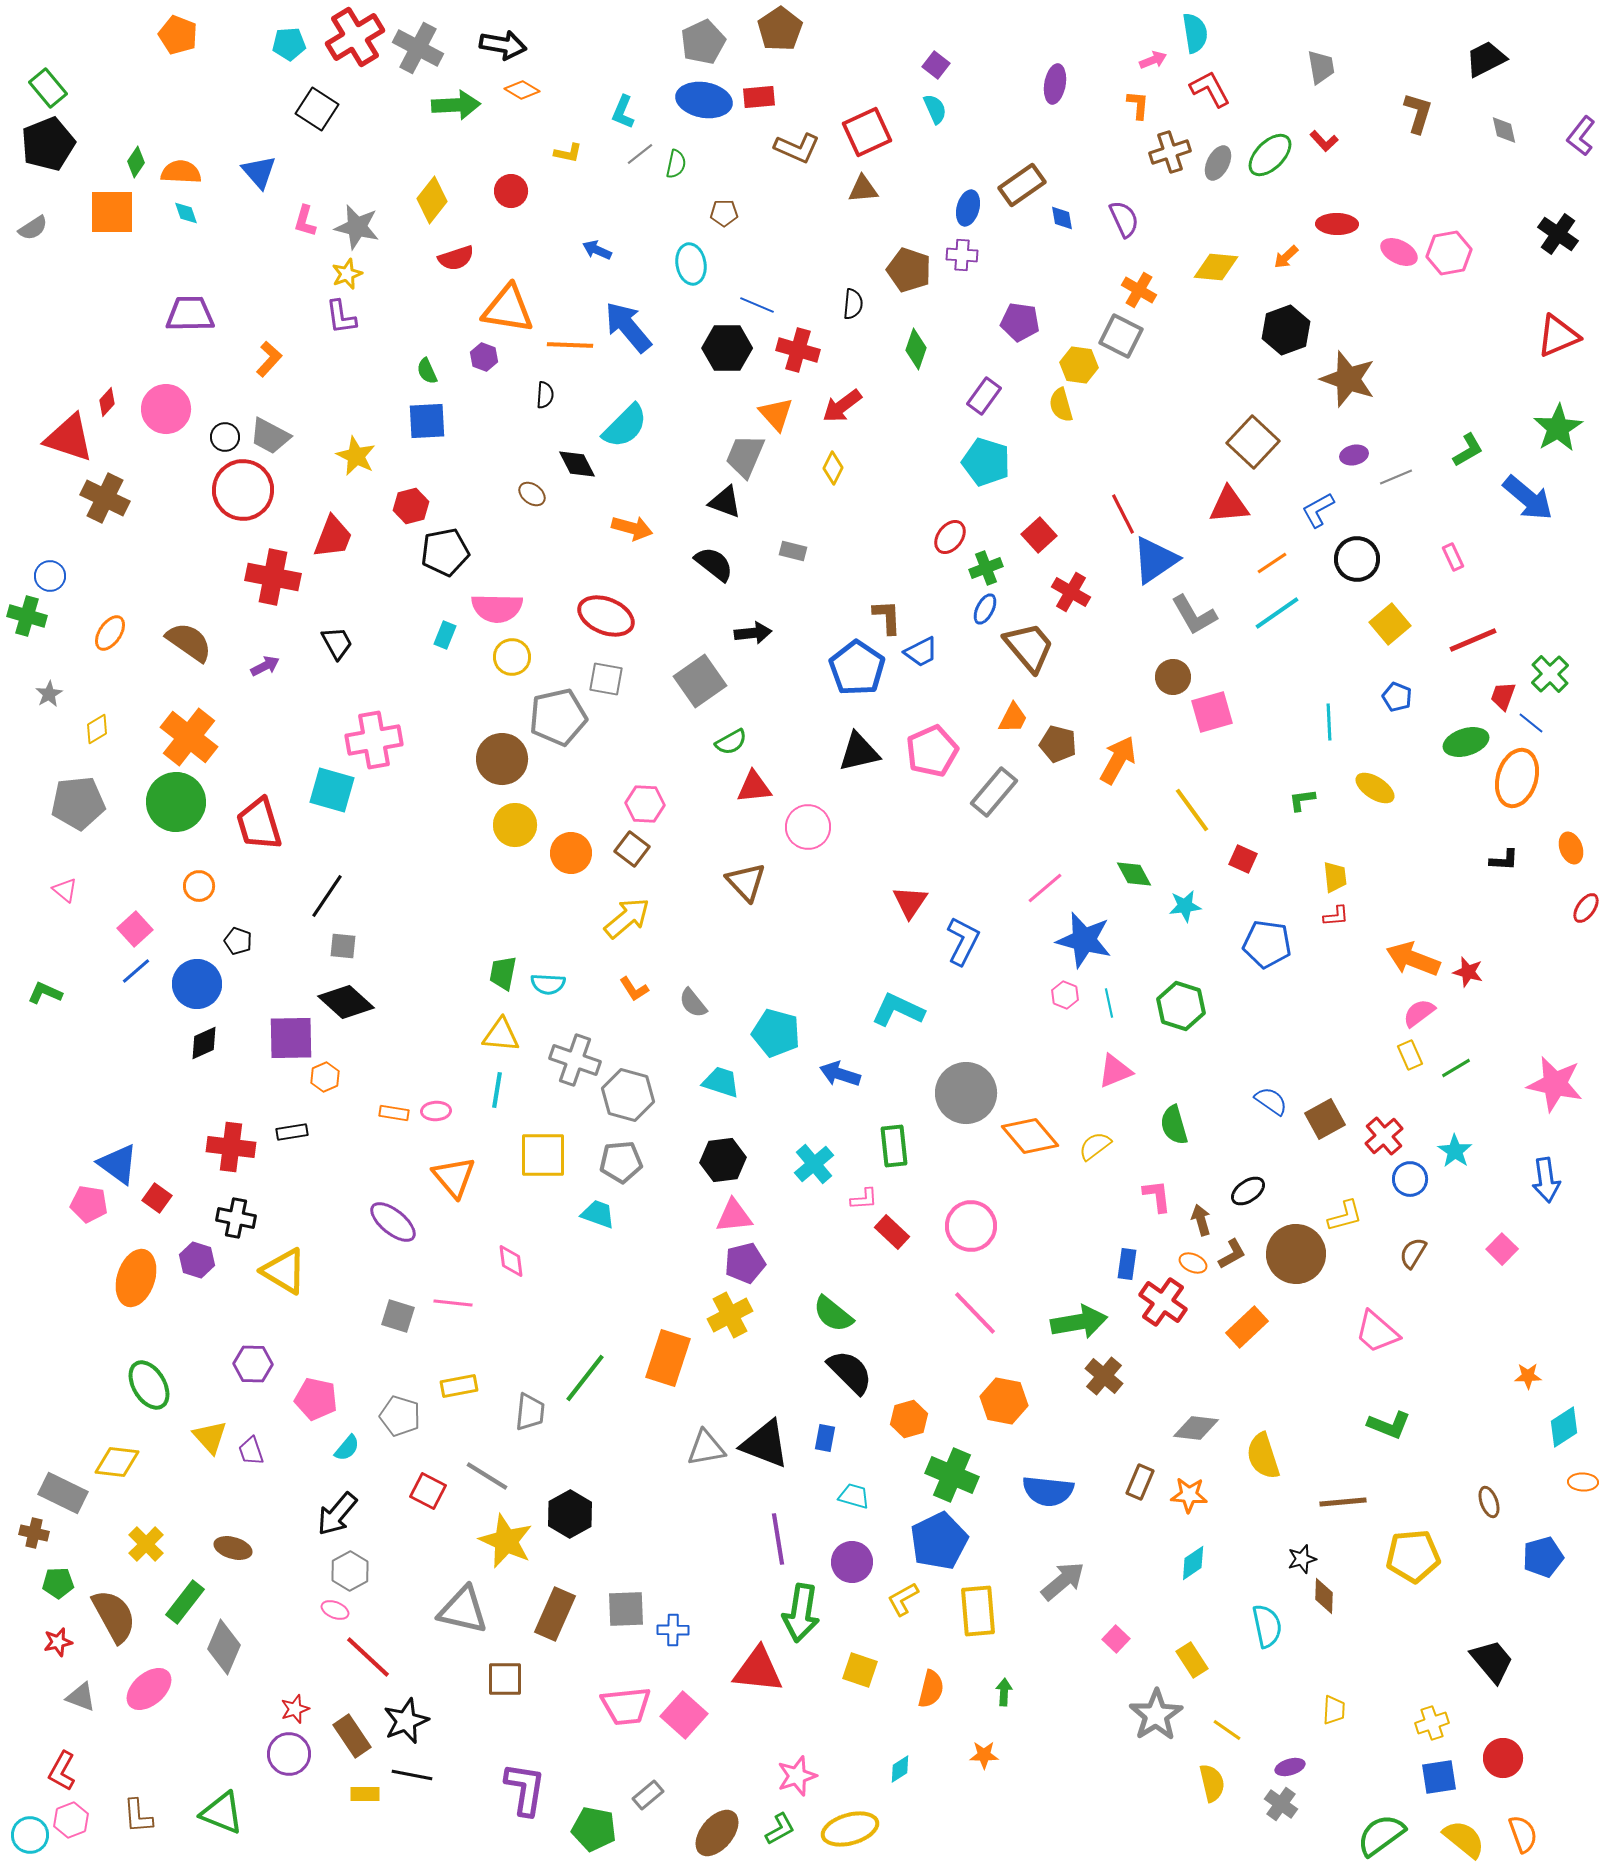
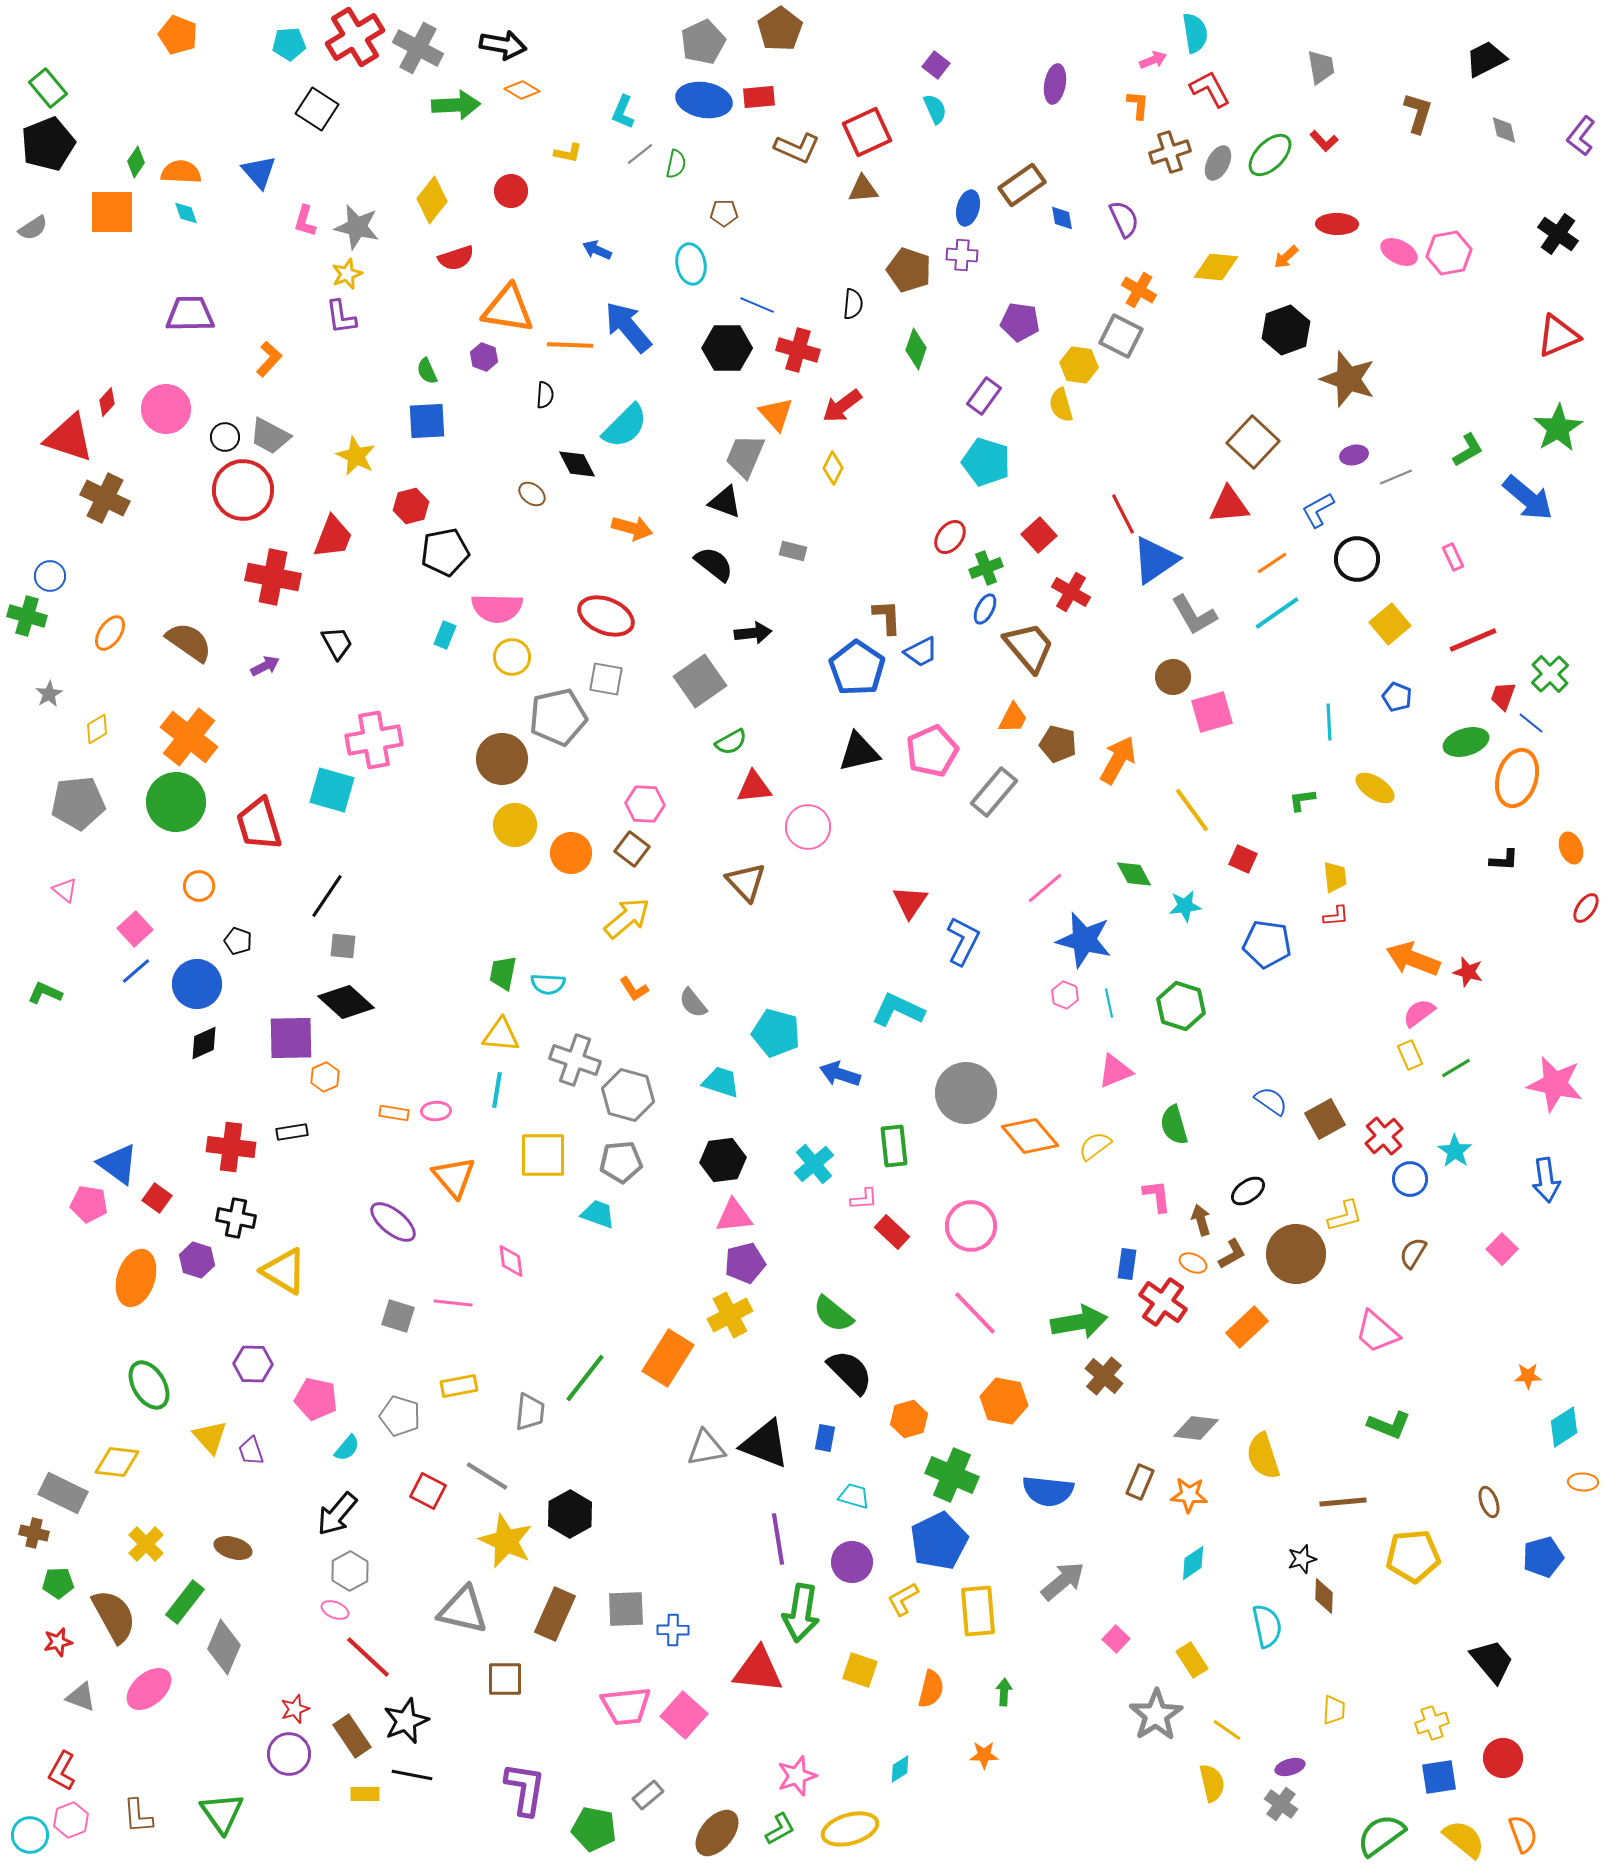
orange rectangle at (668, 1358): rotated 14 degrees clockwise
green triangle at (222, 1813): rotated 33 degrees clockwise
